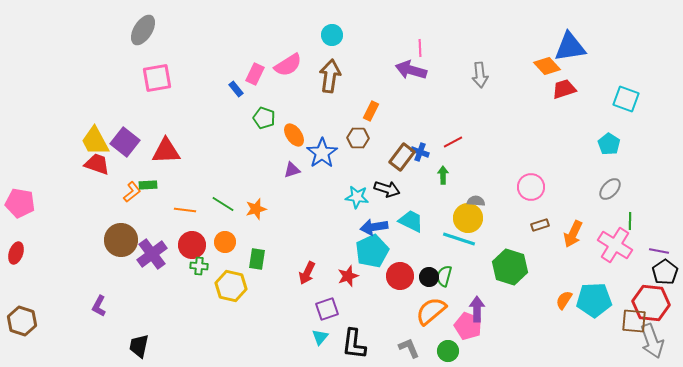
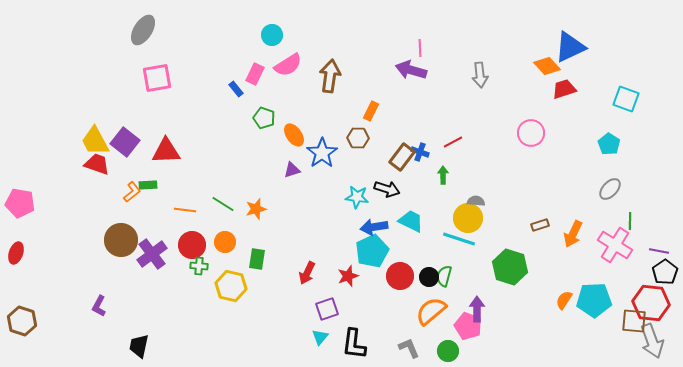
cyan circle at (332, 35): moved 60 px left
blue triangle at (570, 47): rotated 16 degrees counterclockwise
pink circle at (531, 187): moved 54 px up
